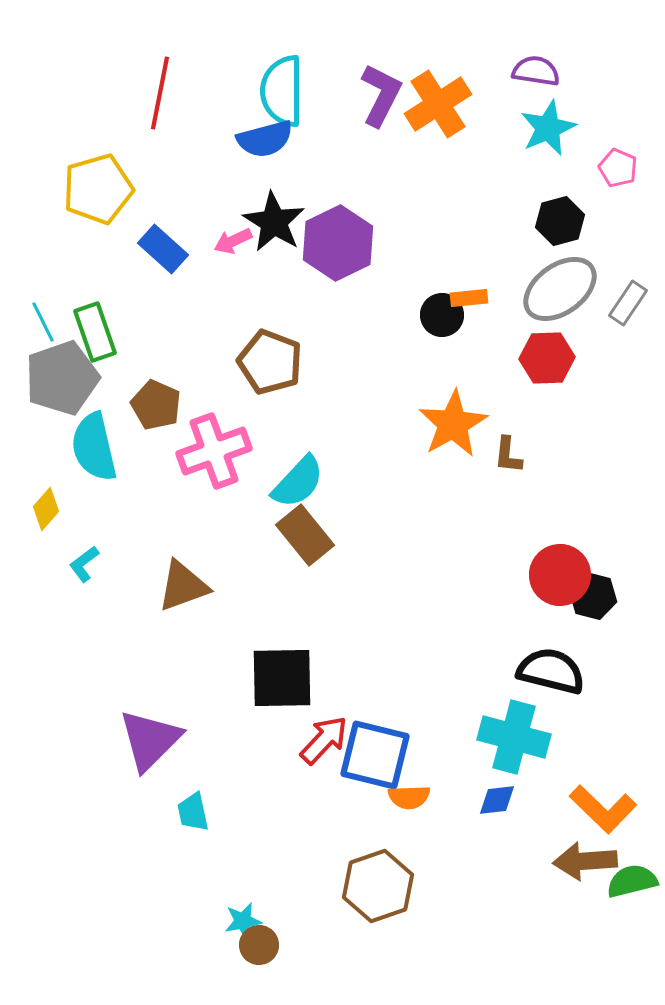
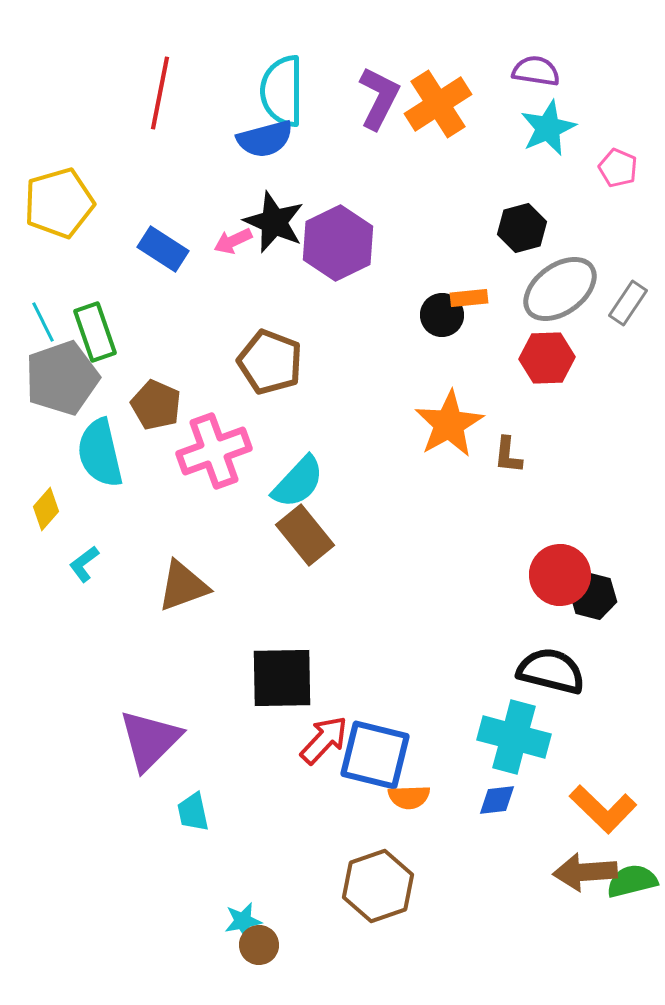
purple L-shape at (381, 95): moved 2 px left, 3 px down
yellow pentagon at (98, 189): moved 39 px left, 14 px down
black hexagon at (560, 221): moved 38 px left, 7 px down
black star at (274, 222): rotated 8 degrees counterclockwise
blue rectangle at (163, 249): rotated 9 degrees counterclockwise
orange star at (453, 424): moved 4 px left
cyan semicircle at (94, 447): moved 6 px right, 6 px down
brown arrow at (585, 861): moved 11 px down
